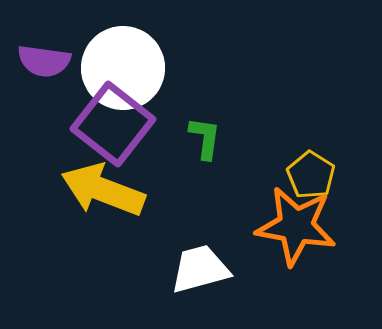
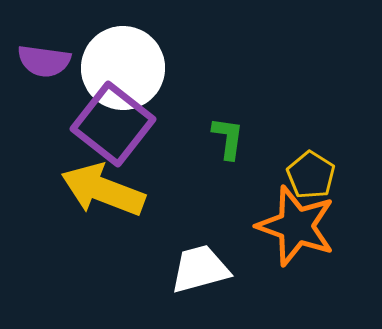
green L-shape: moved 23 px right
orange star: rotated 10 degrees clockwise
